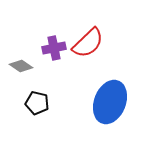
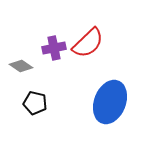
black pentagon: moved 2 px left
